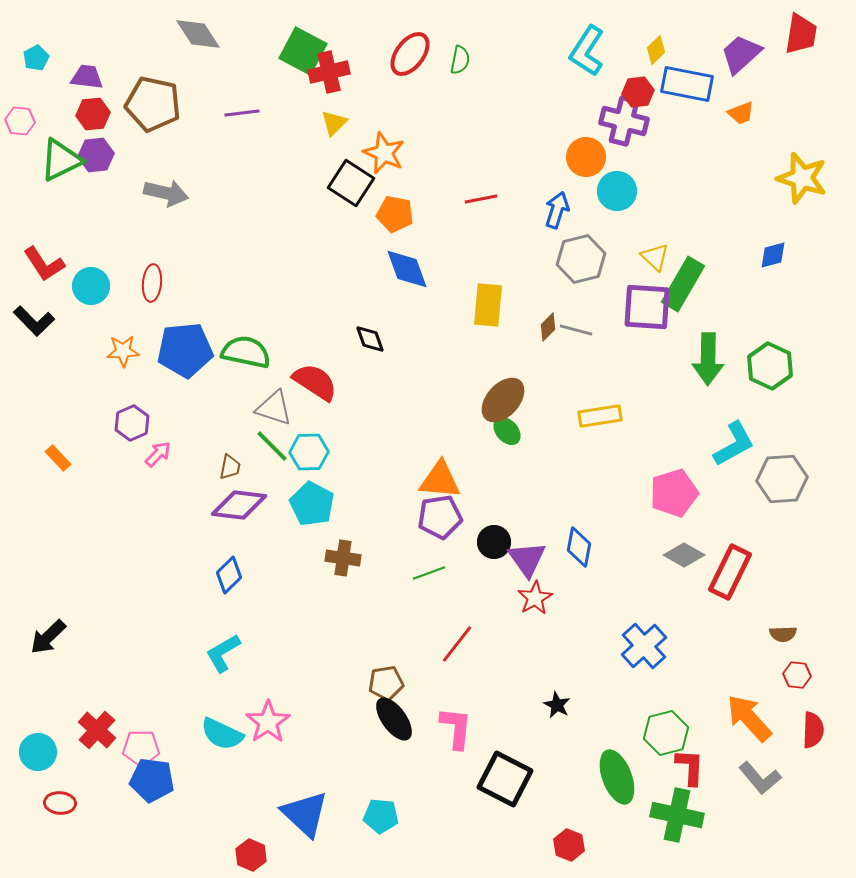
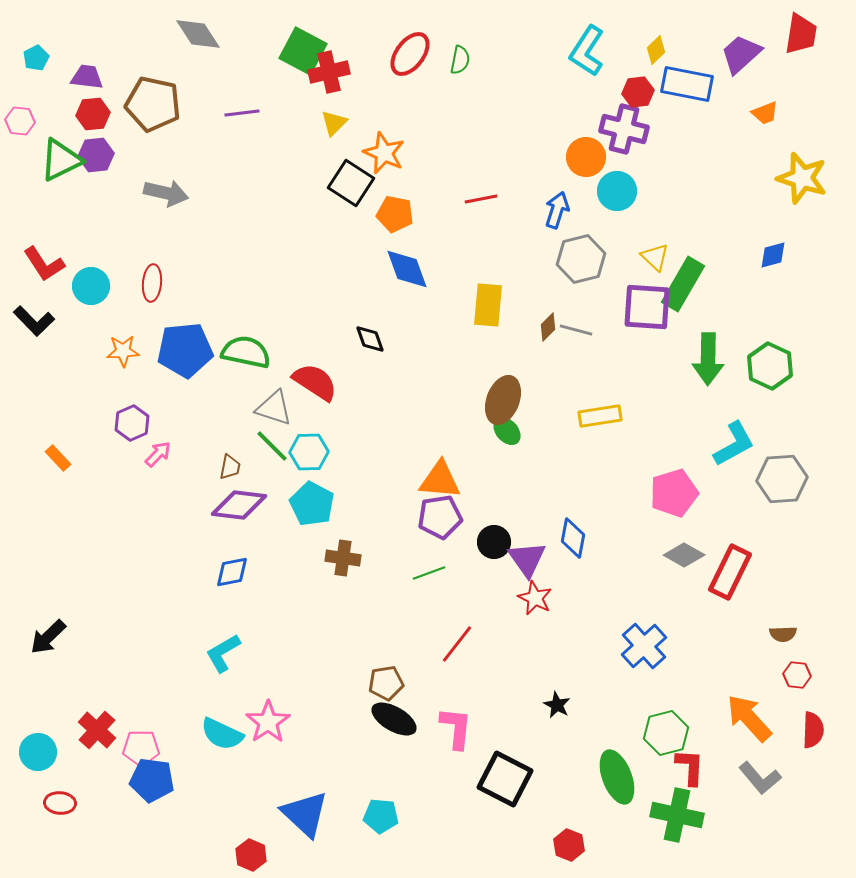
orange trapezoid at (741, 113): moved 24 px right
purple cross at (624, 121): moved 8 px down
brown ellipse at (503, 400): rotated 21 degrees counterclockwise
blue diamond at (579, 547): moved 6 px left, 9 px up
blue diamond at (229, 575): moved 3 px right, 3 px up; rotated 33 degrees clockwise
red star at (535, 598): rotated 16 degrees counterclockwise
black ellipse at (394, 719): rotated 24 degrees counterclockwise
